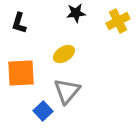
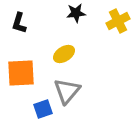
blue square: moved 2 px up; rotated 24 degrees clockwise
